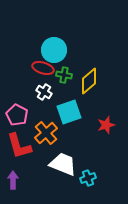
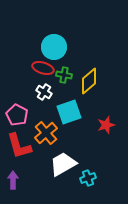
cyan circle: moved 3 px up
white trapezoid: rotated 52 degrees counterclockwise
